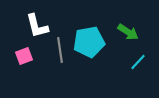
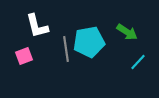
green arrow: moved 1 px left
gray line: moved 6 px right, 1 px up
